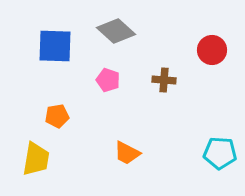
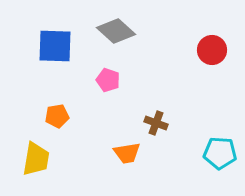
brown cross: moved 8 px left, 43 px down; rotated 15 degrees clockwise
orange trapezoid: rotated 36 degrees counterclockwise
